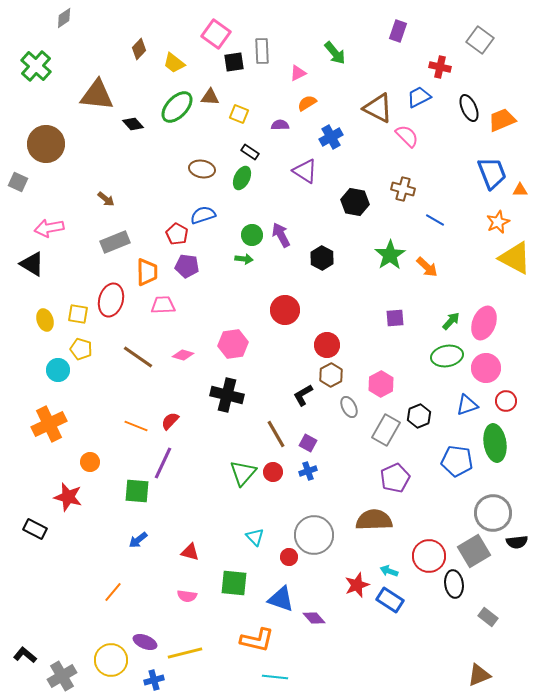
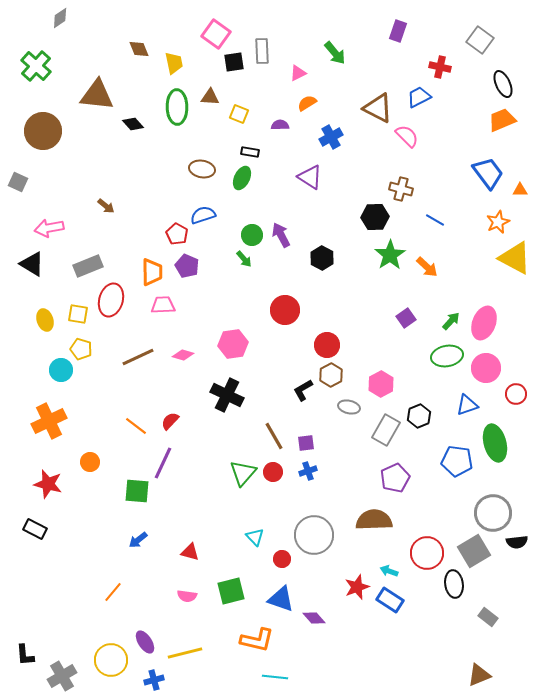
gray diamond at (64, 18): moved 4 px left
brown diamond at (139, 49): rotated 65 degrees counterclockwise
yellow trapezoid at (174, 63): rotated 140 degrees counterclockwise
green ellipse at (177, 107): rotated 44 degrees counterclockwise
black ellipse at (469, 108): moved 34 px right, 24 px up
brown circle at (46, 144): moved 3 px left, 13 px up
black rectangle at (250, 152): rotated 24 degrees counterclockwise
purple triangle at (305, 171): moved 5 px right, 6 px down
blue trapezoid at (492, 173): moved 4 px left; rotated 16 degrees counterclockwise
brown cross at (403, 189): moved 2 px left
brown arrow at (106, 199): moved 7 px down
black hexagon at (355, 202): moved 20 px right, 15 px down; rotated 12 degrees counterclockwise
gray rectangle at (115, 242): moved 27 px left, 24 px down
green arrow at (244, 259): rotated 42 degrees clockwise
purple pentagon at (187, 266): rotated 15 degrees clockwise
orange trapezoid at (147, 272): moved 5 px right
purple square at (395, 318): moved 11 px right; rotated 30 degrees counterclockwise
brown line at (138, 357): rotated 60 degrees counterclockwise
cyan circle at (58, 370): moved 3 px right
black cross at (227, 395): rotated 12 degrees clockwise
black L-shape at (303, 395): moved 5 px up
red circle at (506, 401): moved 10 px right, 7 px up
gray ellipse at (349, 407): rotated 50 degrees counterclockwise
orange cross at (49, 424): moved 3 px up
orange line at (136, 426): rotated 15 degrees clockwise
brown line at (276, 434): moved 2 px left, 2 px down
purple square at (308, 443): moved 2 px left; rotated 36 degrees counterclockwise
green ellipse at (495, 443): rotated 6 degrees counterclockwise
red star at (68, 497): moved 20 px left, 13 px up
red circle at (429, 556): moved 2 px left, 3 px up
red circle at (289, 557): moved 7 px left, 2 px down
green square at (234, 583): moved 3 px left, 8 px down; rotated 20 degrees counterclockwise
red star at (357, 585): moved 2 px down
purple ellipse at (145, 642): rotated 35 degrees clockwise
black L-shape at (25, 655): rotated 135 degrees counterclockwise
